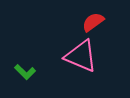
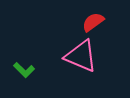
green L-shape: moved 1 px left, 2 px up
